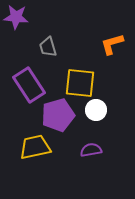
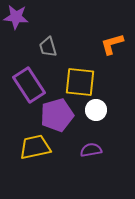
yellow square: moved 1 px up
purple pentagon: moved 1 px left
